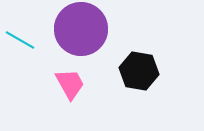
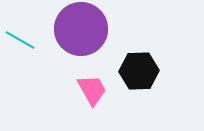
black hexagon: rotated 12 degrees counterclockwise
pink trapezoid: moved 22 px right, 6 px down
